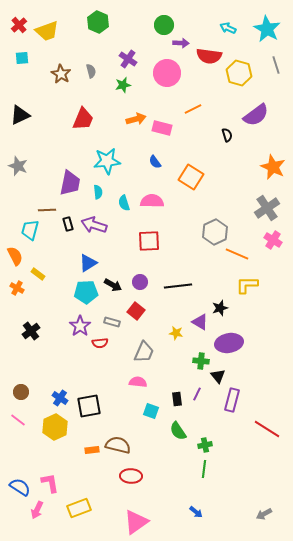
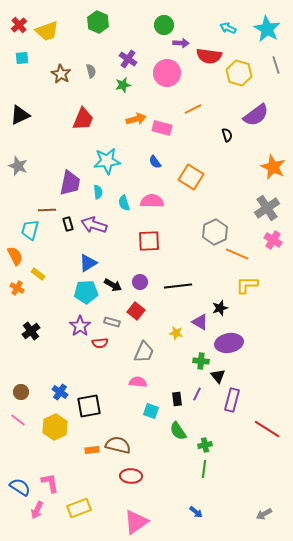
blue cross at (60, 398): moved 6 px up
